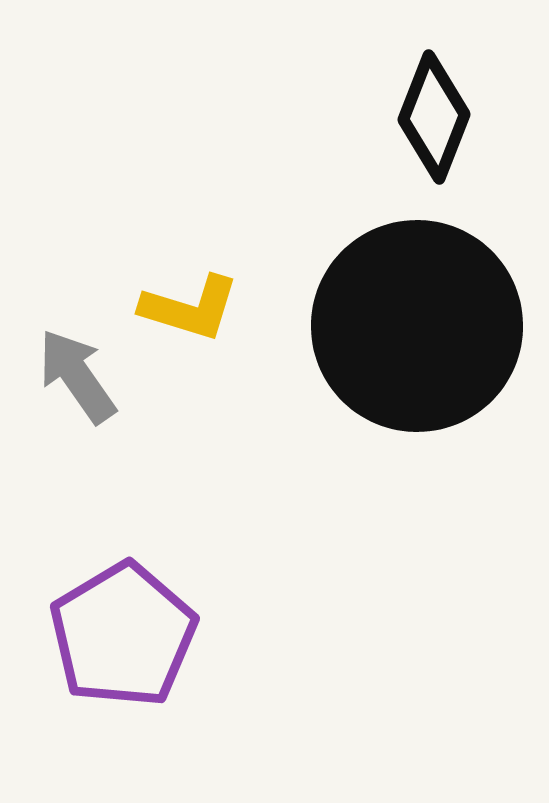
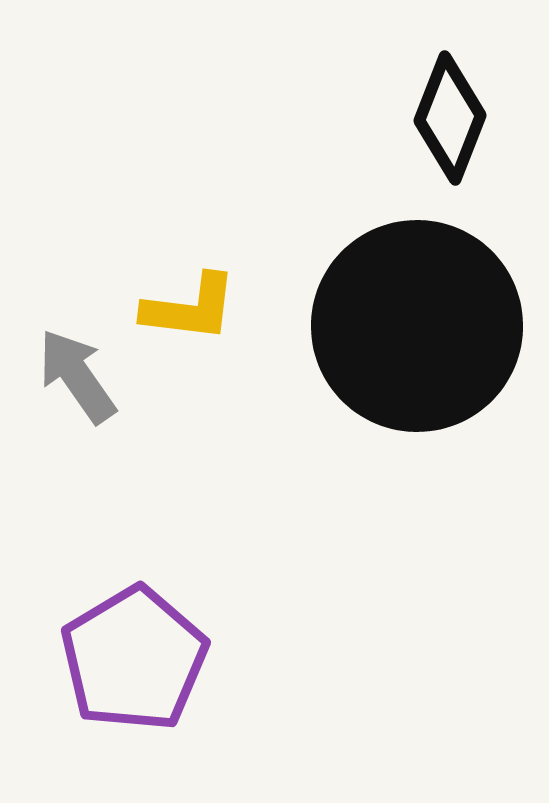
black diamond: moved 16 px right, 1 px down
yellow L-shape: rotated 10 degrees counterclockwise
purple pentagon: moved 11 px right, 24 px down
